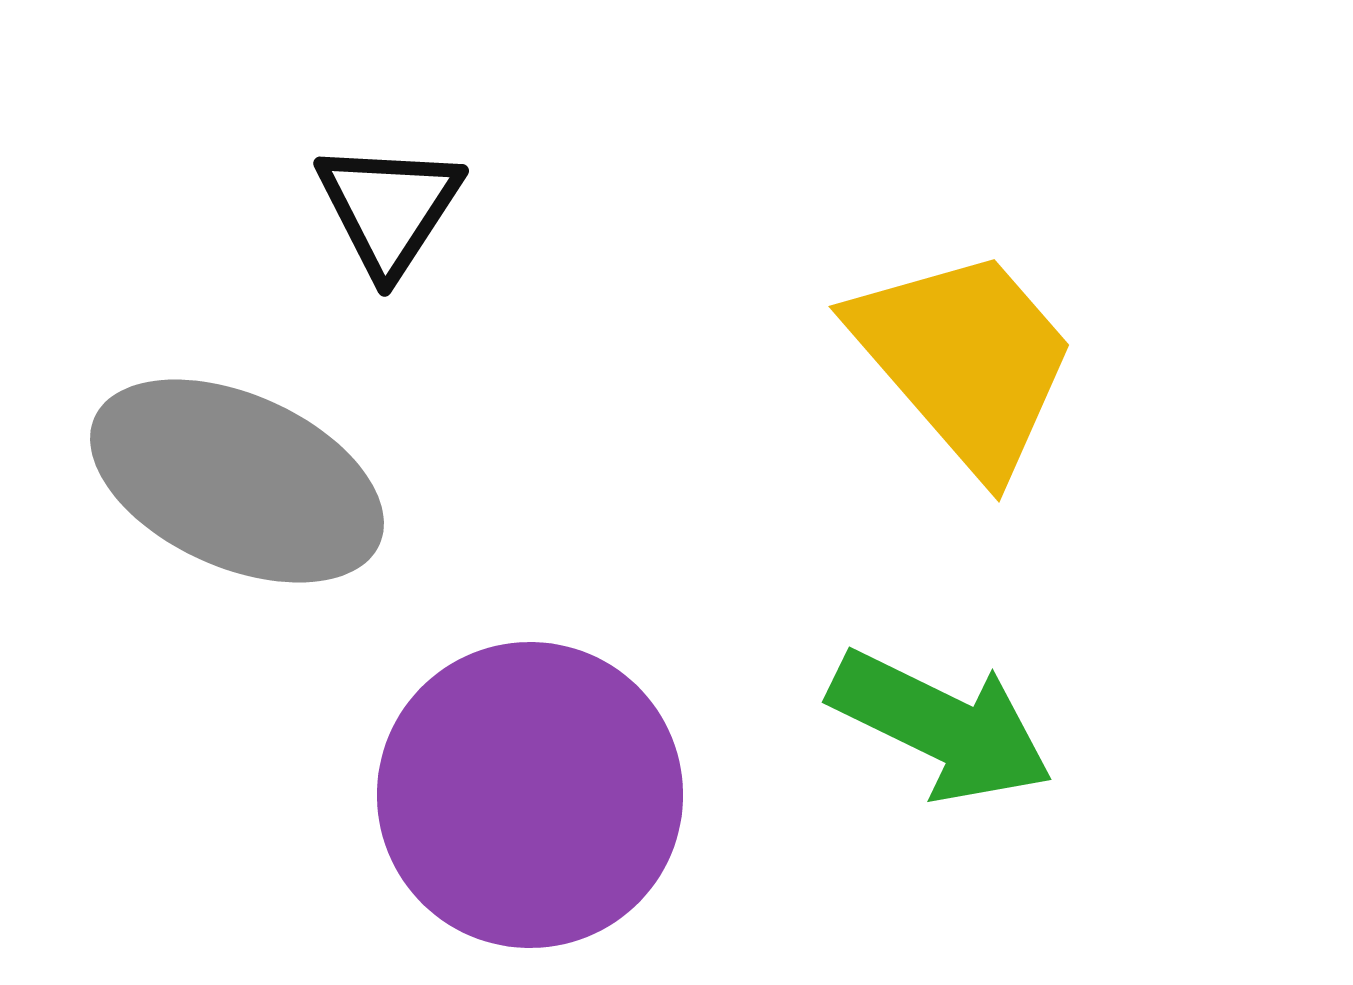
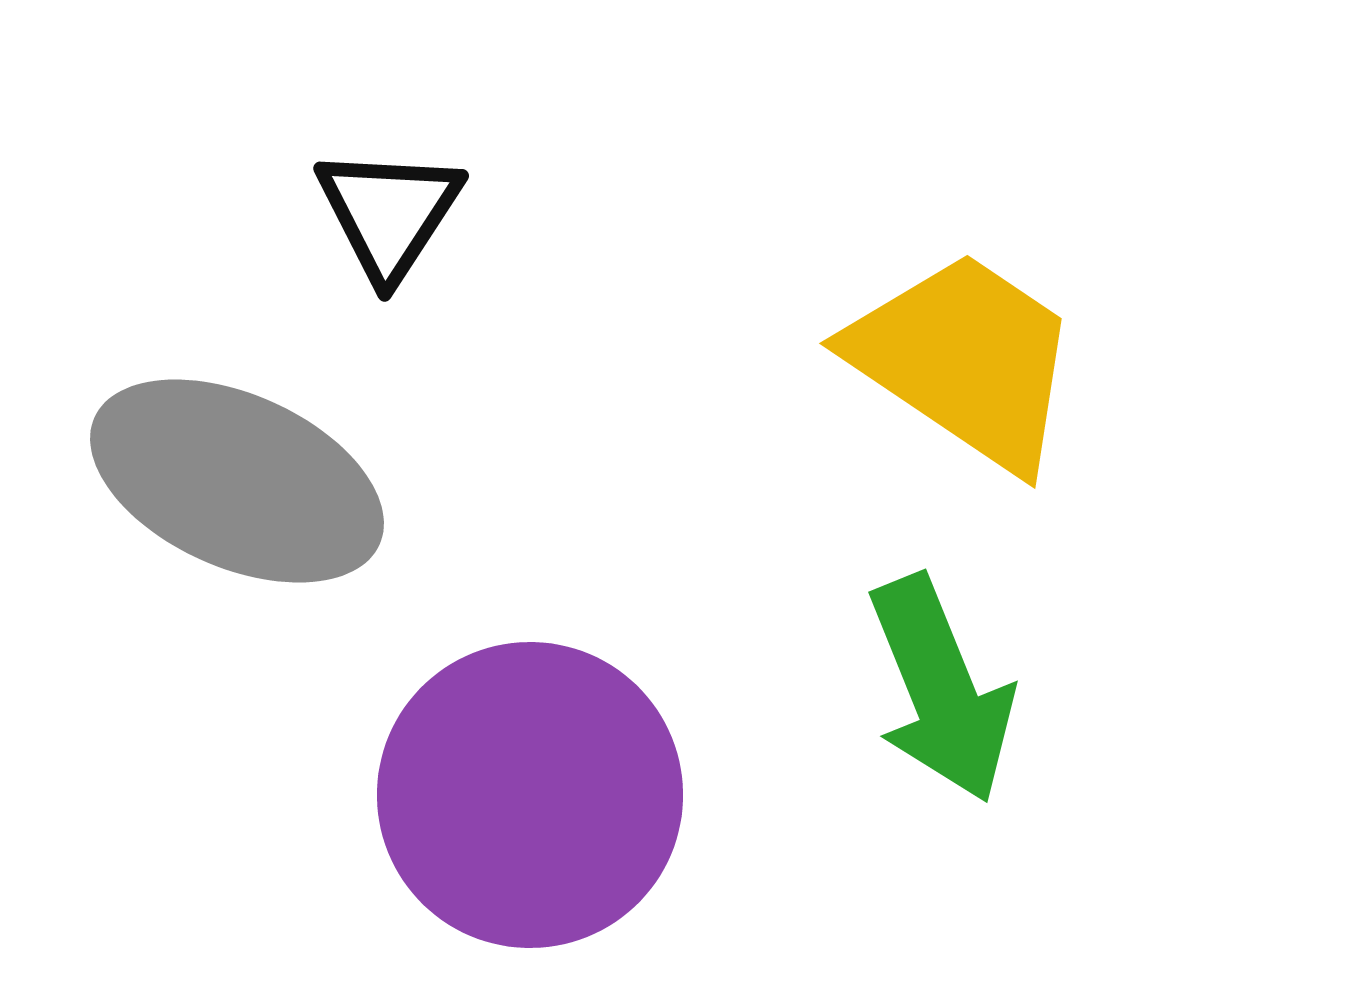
black triangle: moved 5 px down
yellow trapezoid: rotated 15 degrees counterclockwise
green arrow: moved 37 px up; rotated 42 degrees clockwise
